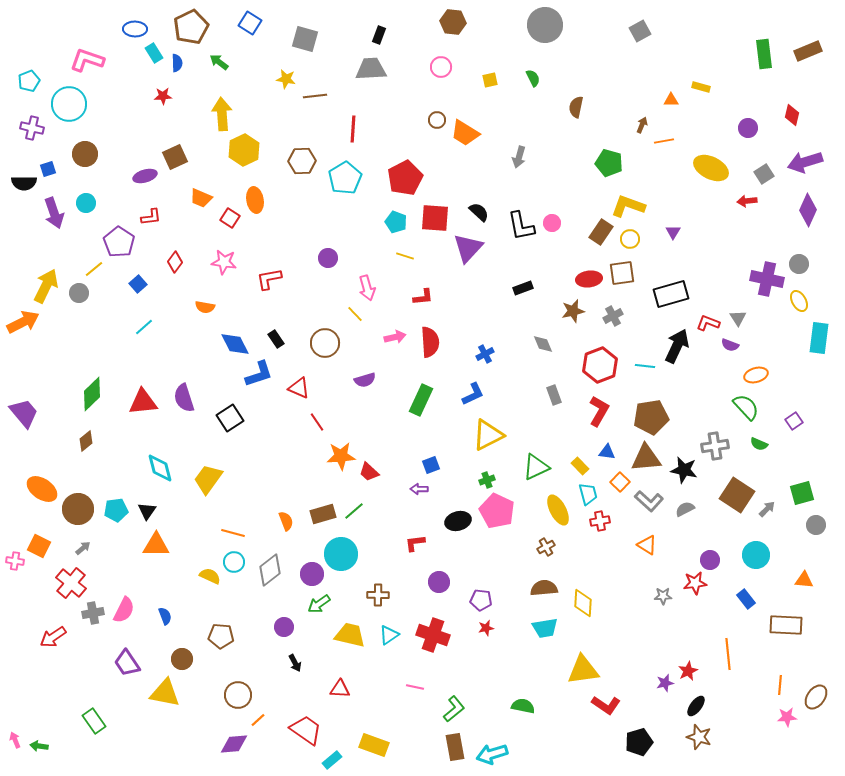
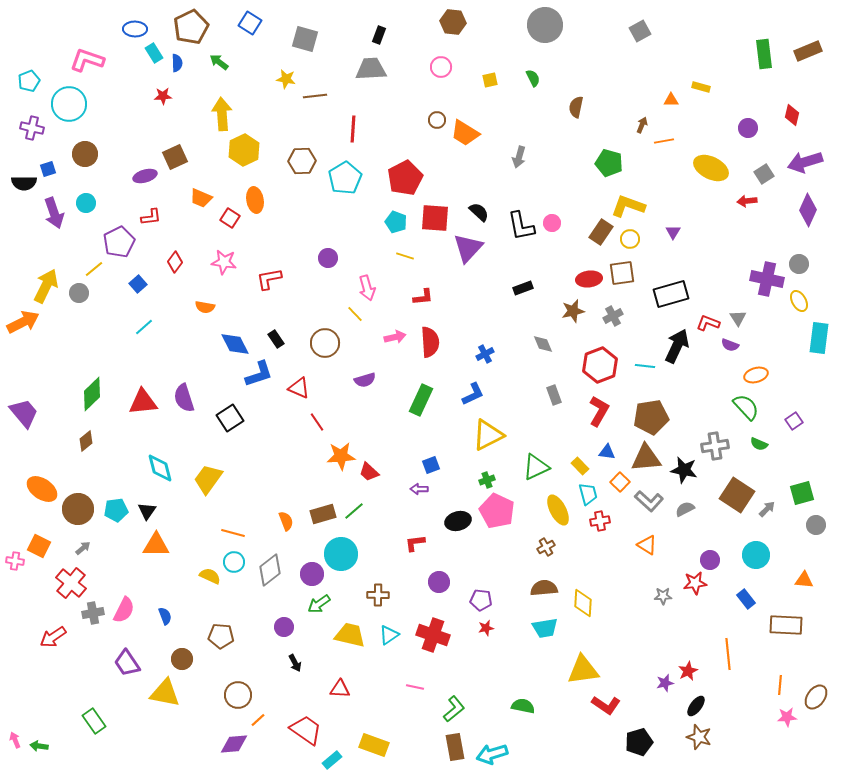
purple pentagon at (119, 242): rotated 12 degrees clockwise
